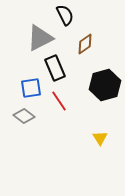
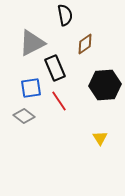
black semicircle: rotated 15 degrees clockwise
gray triangle: moved 8 px left, 5 px down
black hexagon: rotated 12 degrees clockwise
